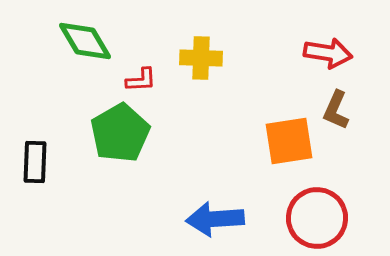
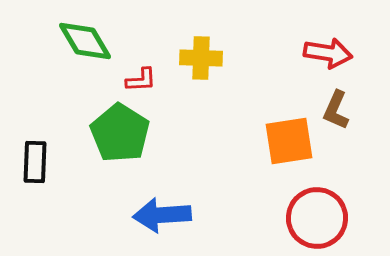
green pentagon: rotated 10 degrees counterclockwise
blue arrow: moved 53 px left, 4 px up
